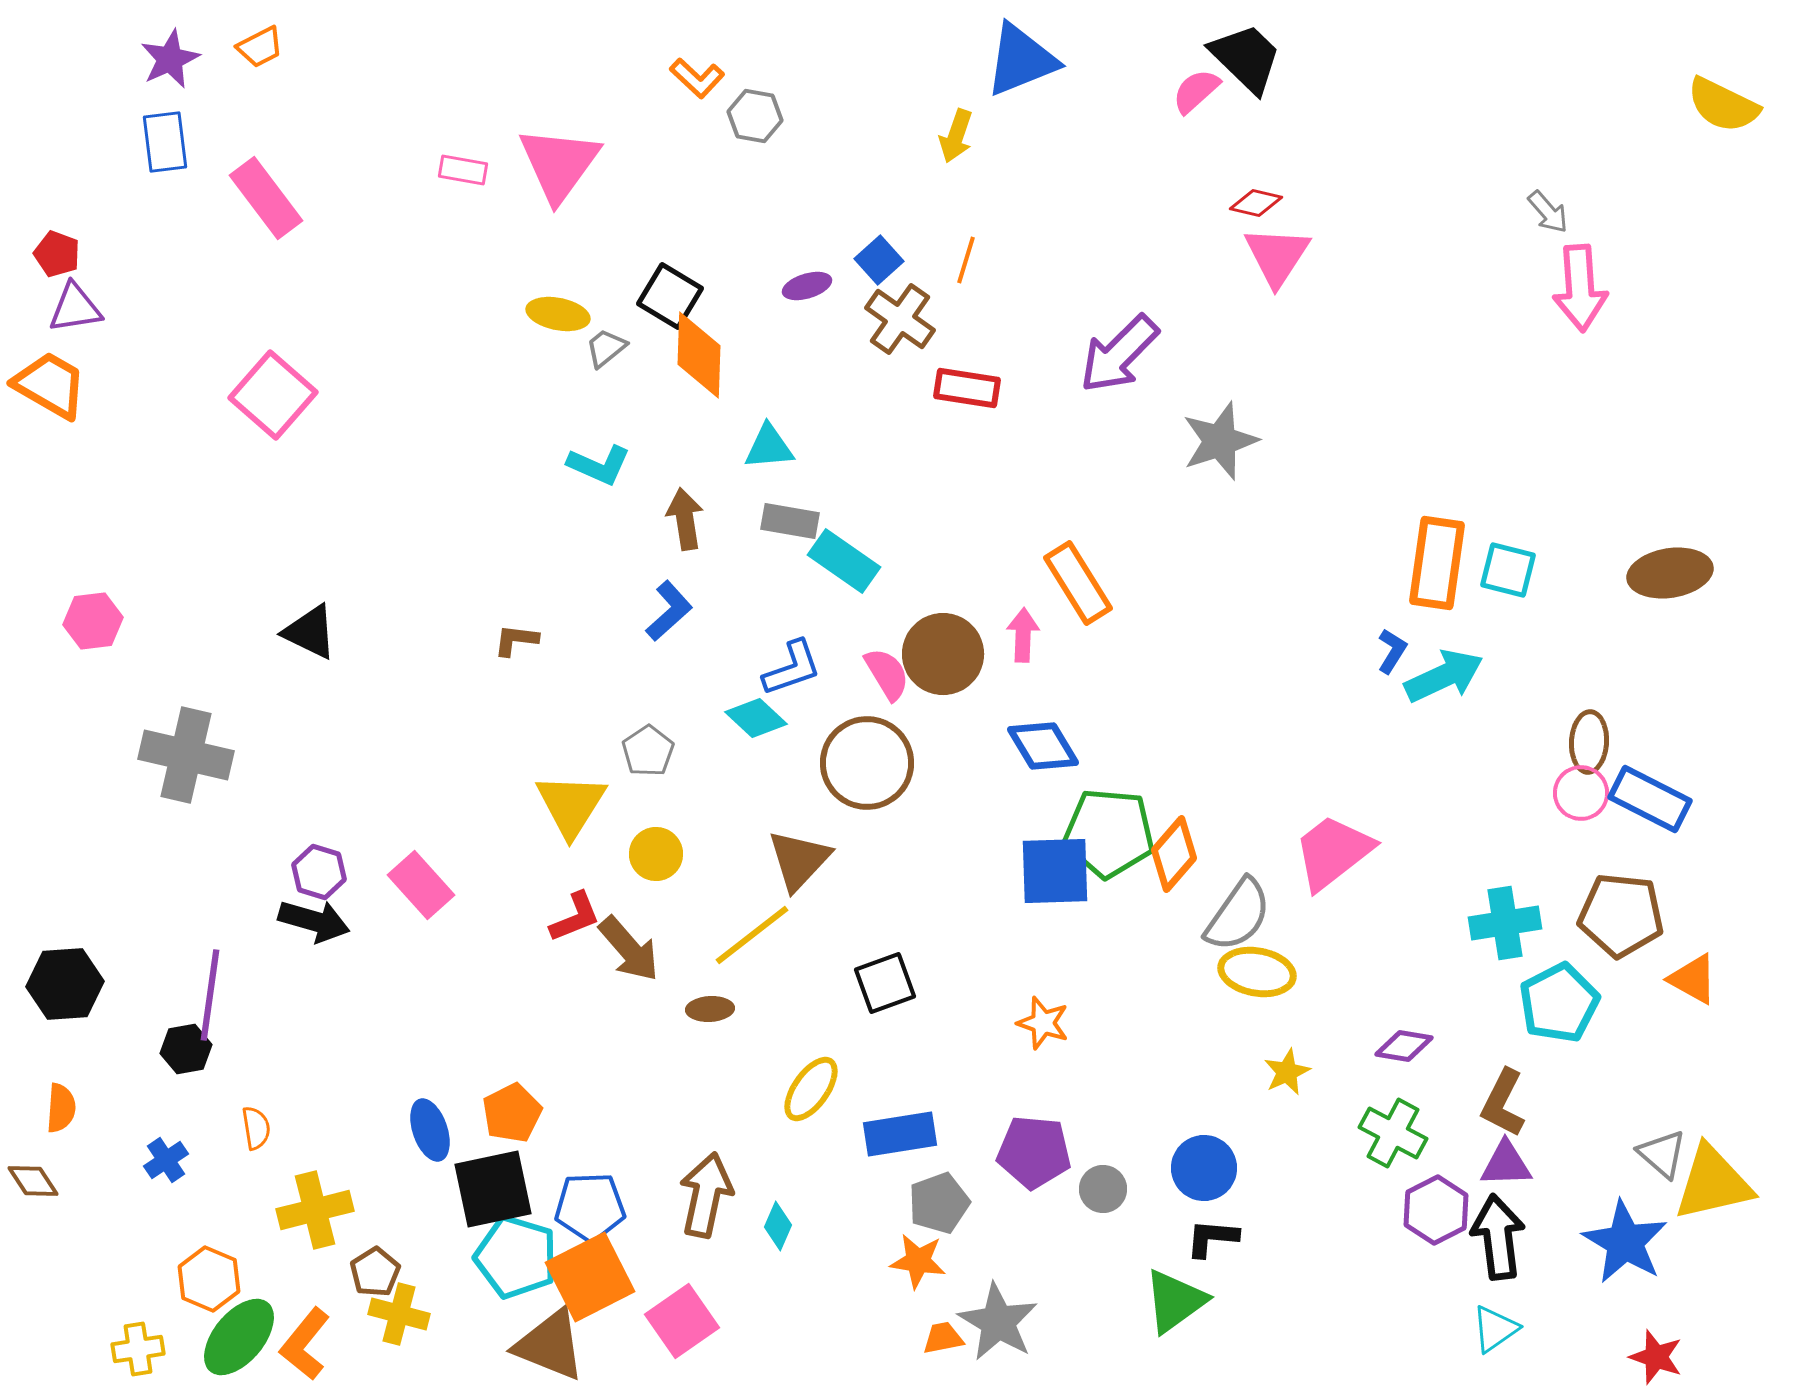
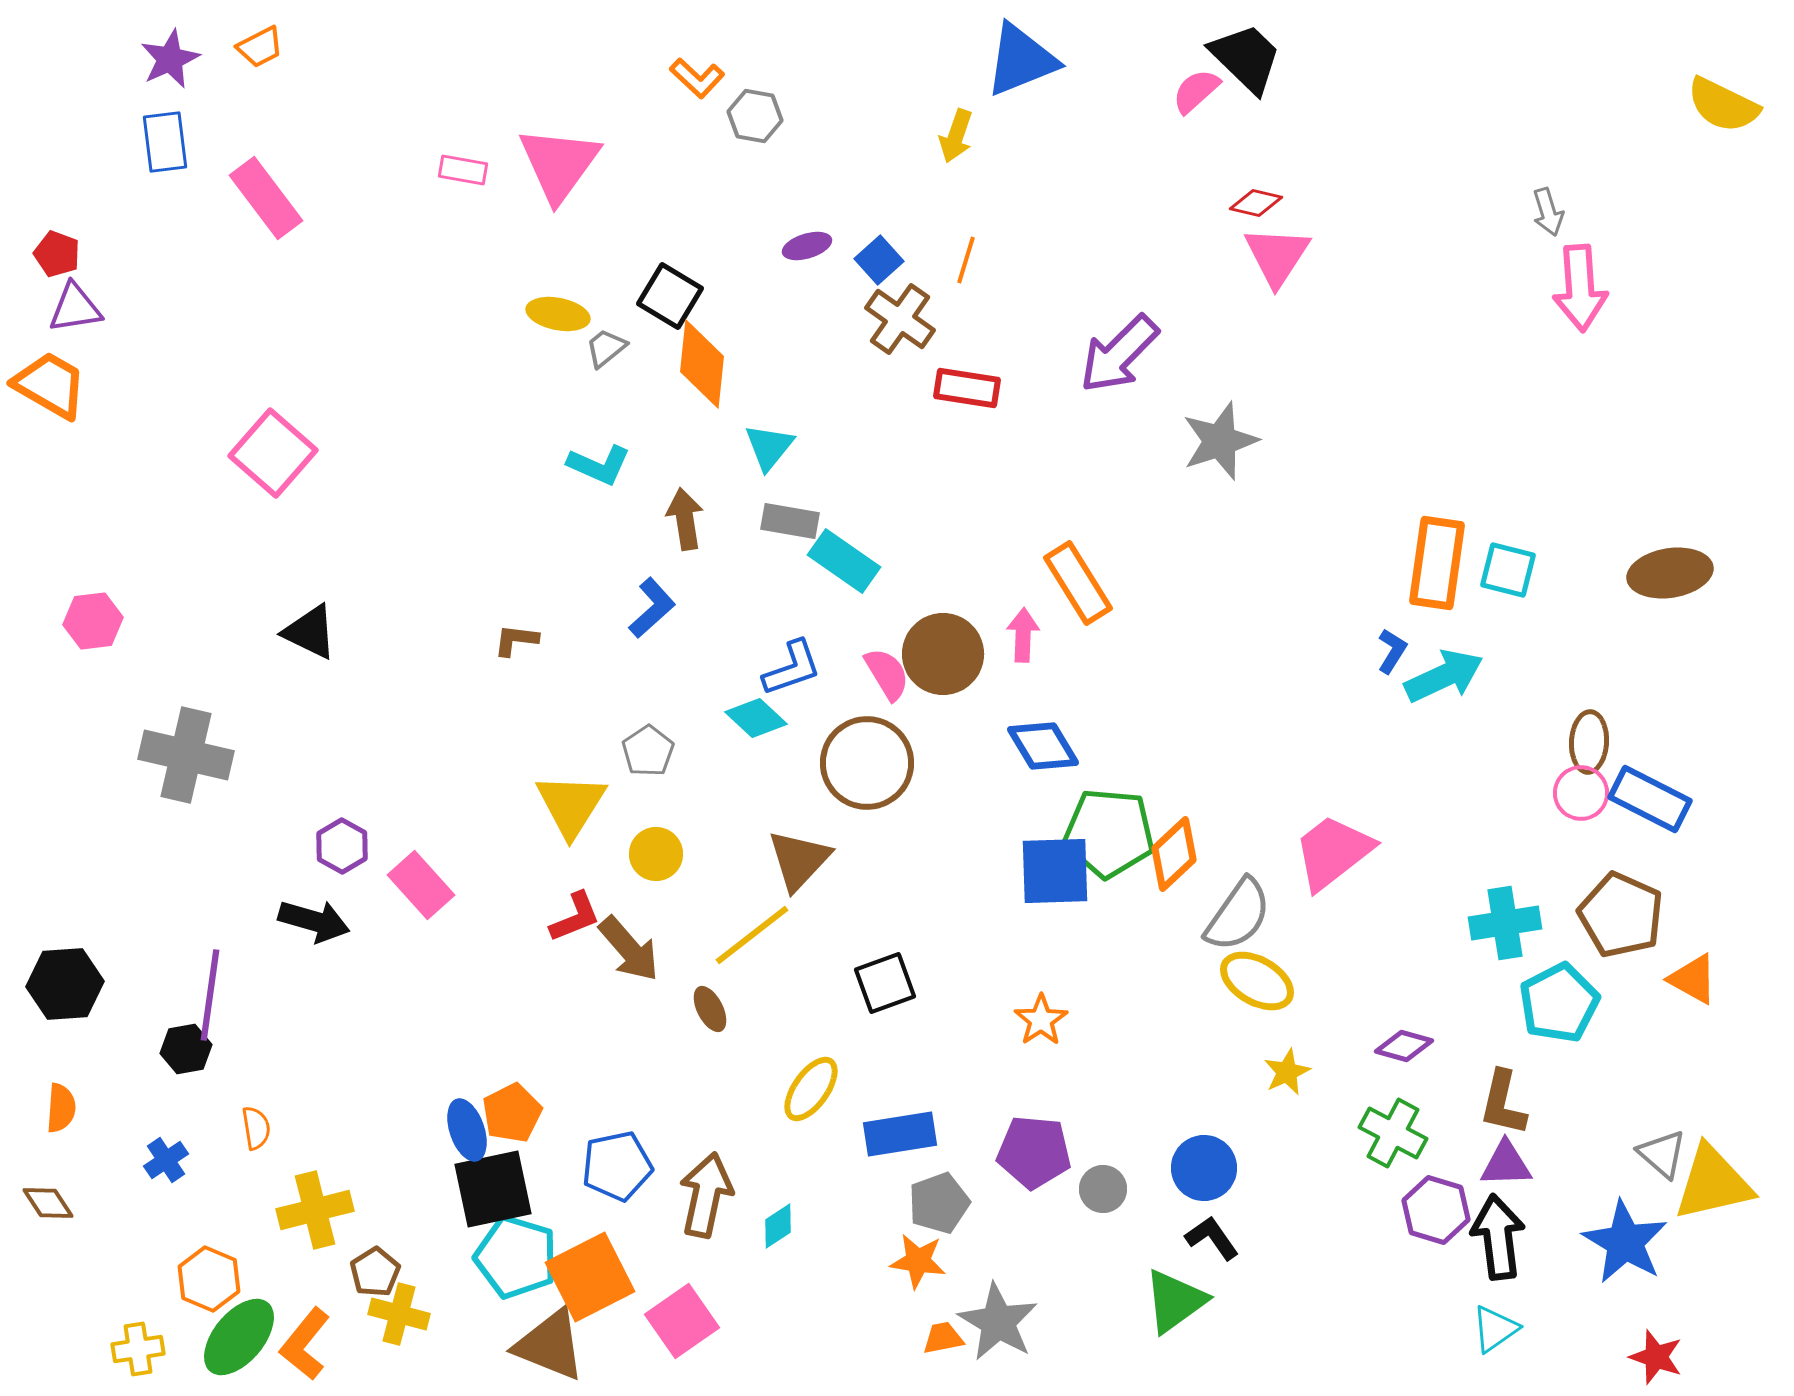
gray arrow at (1548, 212): rotated 24 degrees clockwise
purple ellipse at (807, 286): moved 40 px up
orange diamond at (699, 355): moved 3 px right, 9 px down; rotated 4 degrees clockwise
pink square at (273, 395): moved 58 px down
cyan triangle at (769, 447): rotated 46 degrees counterclockwise
blue L-shape at (669, 611): moved 17 px left, 3 px up
orange diamond at (1174, 854): rotated 6 degrees clockwise
purple hexagon at (319, 872): moved 23 px right, 26 px up; rotated 12 degrees clockwise
brown pentagon at (1621, 915): rotated 18 degrees clockwise
yellow ellipse at (1257, 972): moved 9 px down; rotated 20 degrees clockwise
brown ellipse at (710, 1009): rotated 66 degrees clockwise
orange star at (1043, 1023): moved 2 px left, 3 px up; rotated 20 degrees clockwise
purple diamond at (1404, 1046): rotated 6 degrees clockwise
brown L-shape at (1503, 1103): rotated 14 degrees counterclockwise
blue ellipse at (430, 1130): moved 37 px right
brown diamond at (33, 1181): moved 15 px right, 22 px down
blue pentagon at (590, 1207): moved 27 px right, 41 px up; rotated 10 degrees counterclockwise
purple hexagon at (1436, 1210): rotated 16 degrees counterclockwise
cyan diamond at (778, 1226): rotated 33 degrees clockwise
black L-shape at (1212, 1238): rotated 50 degrees clockwise
